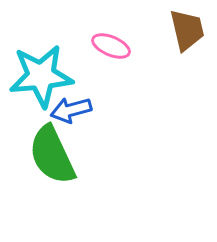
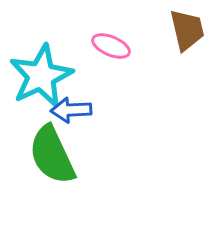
cyan star: rotated 20 degrees counterclockwise
blue arrow: rotated 12 degrees clockwise
